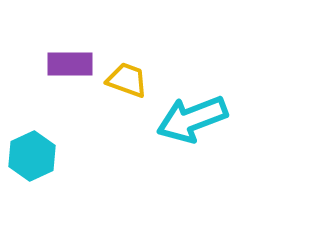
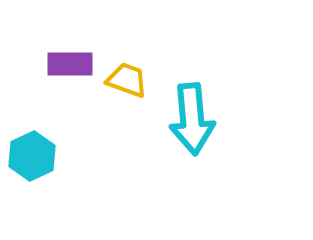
cyan arrow: rotated 74 degrees counterclockwise
